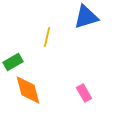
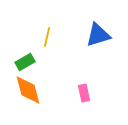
blue triangle: moved 12 px right, 18 px down
green rectangle: moved 12 px right
pink rectangle: rotated 18 degrees clockwise
